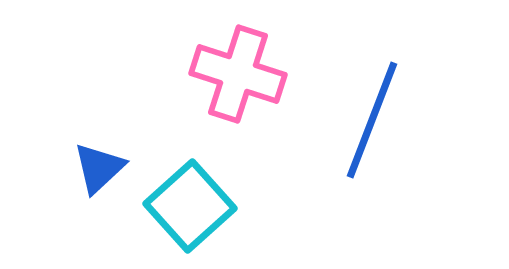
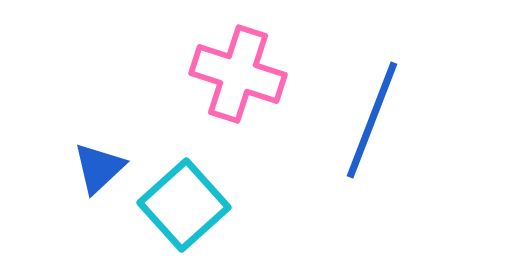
cyan square: moved 6 px left, 1 px up
